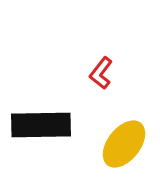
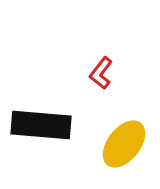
black rectangle: rotated 6 degrees clockwise
